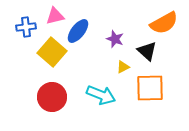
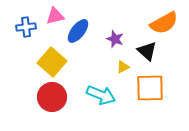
yellow square: moved 10 px down
